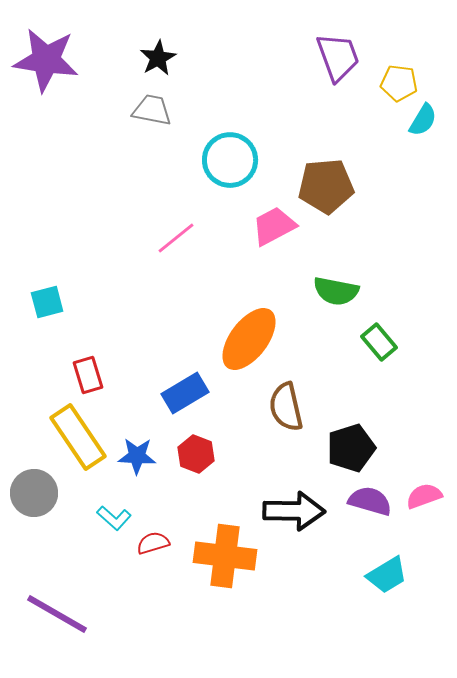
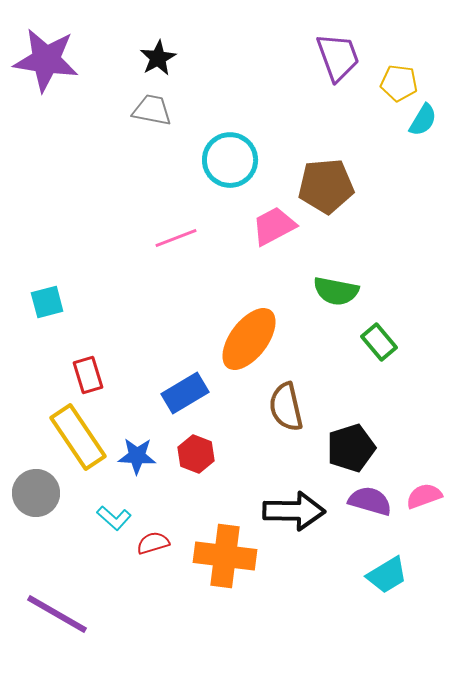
pink line: rotated 18 degrees clockwise
gray circle: moved 2 px right
